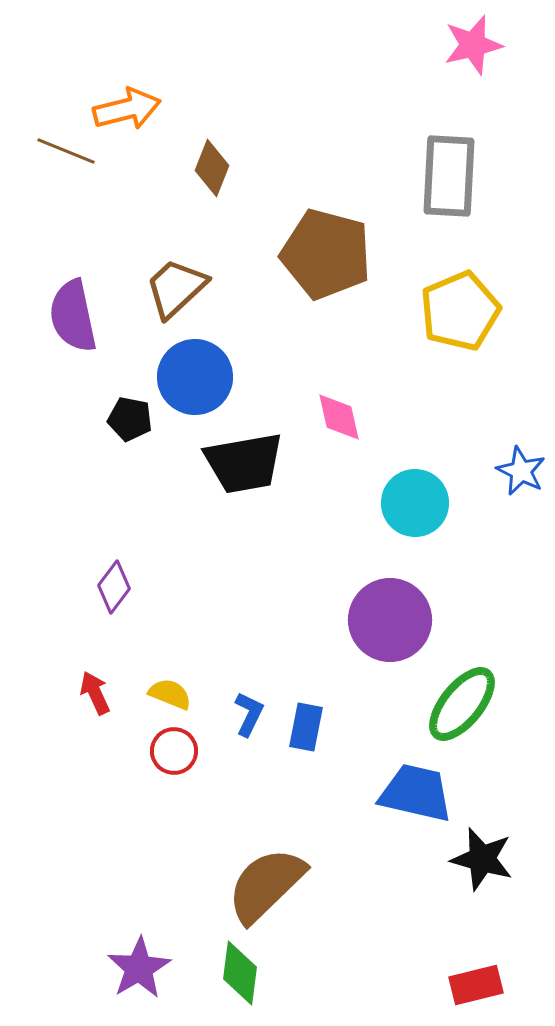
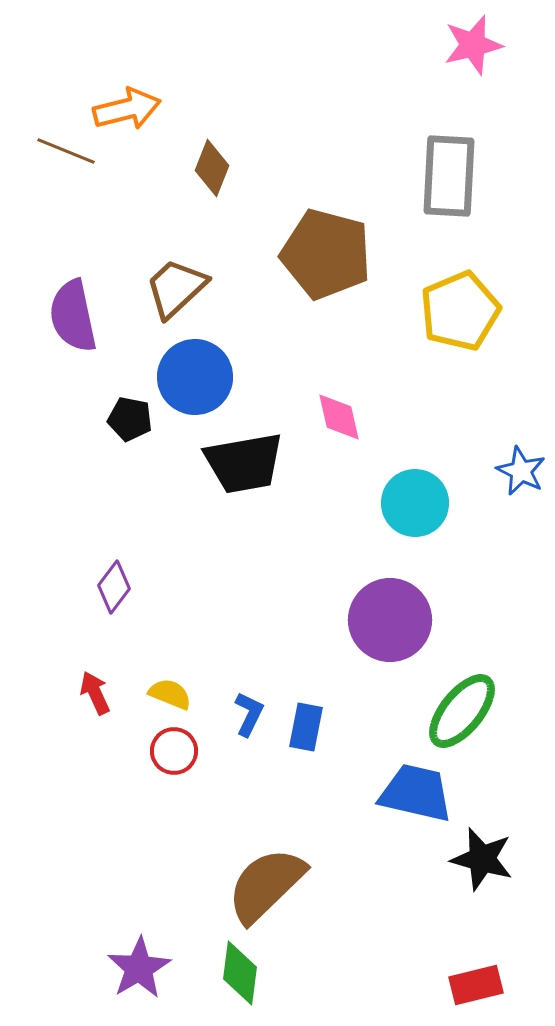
green ellipse: moved 7 px down
